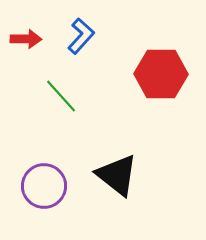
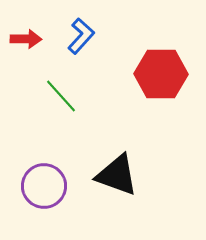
black triangle: rotated 18 degrees counterclockwise
